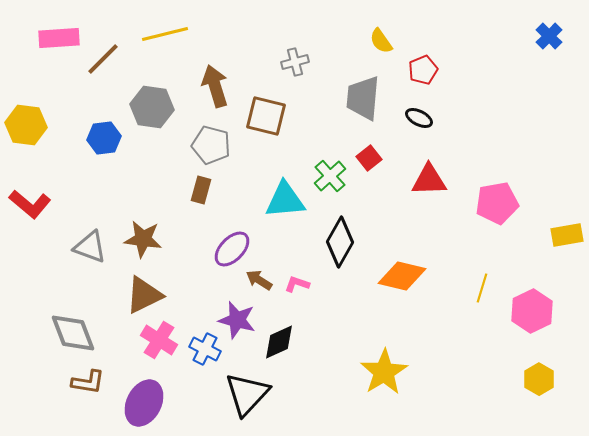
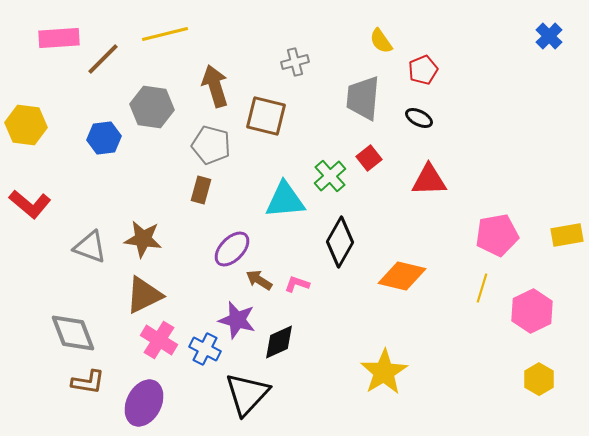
pink pentagon at (497, 203): moved 32 px down
